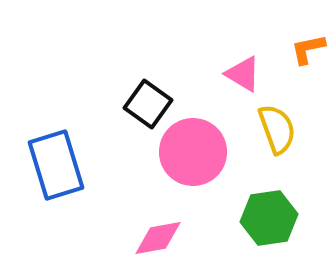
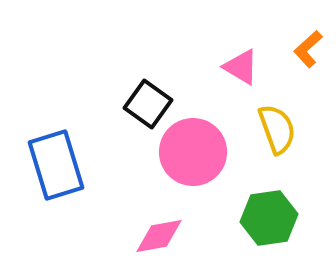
orange L-shape: rotated 30 degrees counterclockwise
pink triangle: moved 2 px left, 7 px up
pink diamond: moved 1 px right, 2 px up
